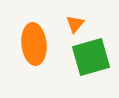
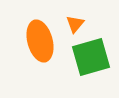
orange ellipse: moved 6 px right, 3 px up; rotated 9 degrees counterclockwise
